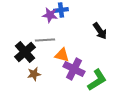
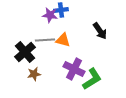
orange triangle: moved 1 px right, 15 px up
green L-shape: moved 5 px left, 1 px up
